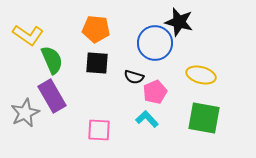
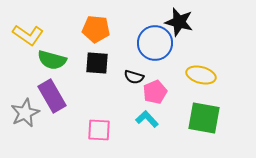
green semicircle: rotated 128 degrees clockwise
